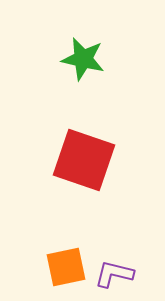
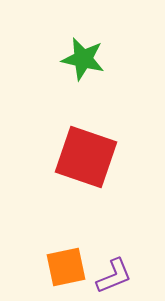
red square: moved 2 px right, 3 px up
purple L-shape: moved 2 px down; rotated 144 degrees clockwise
